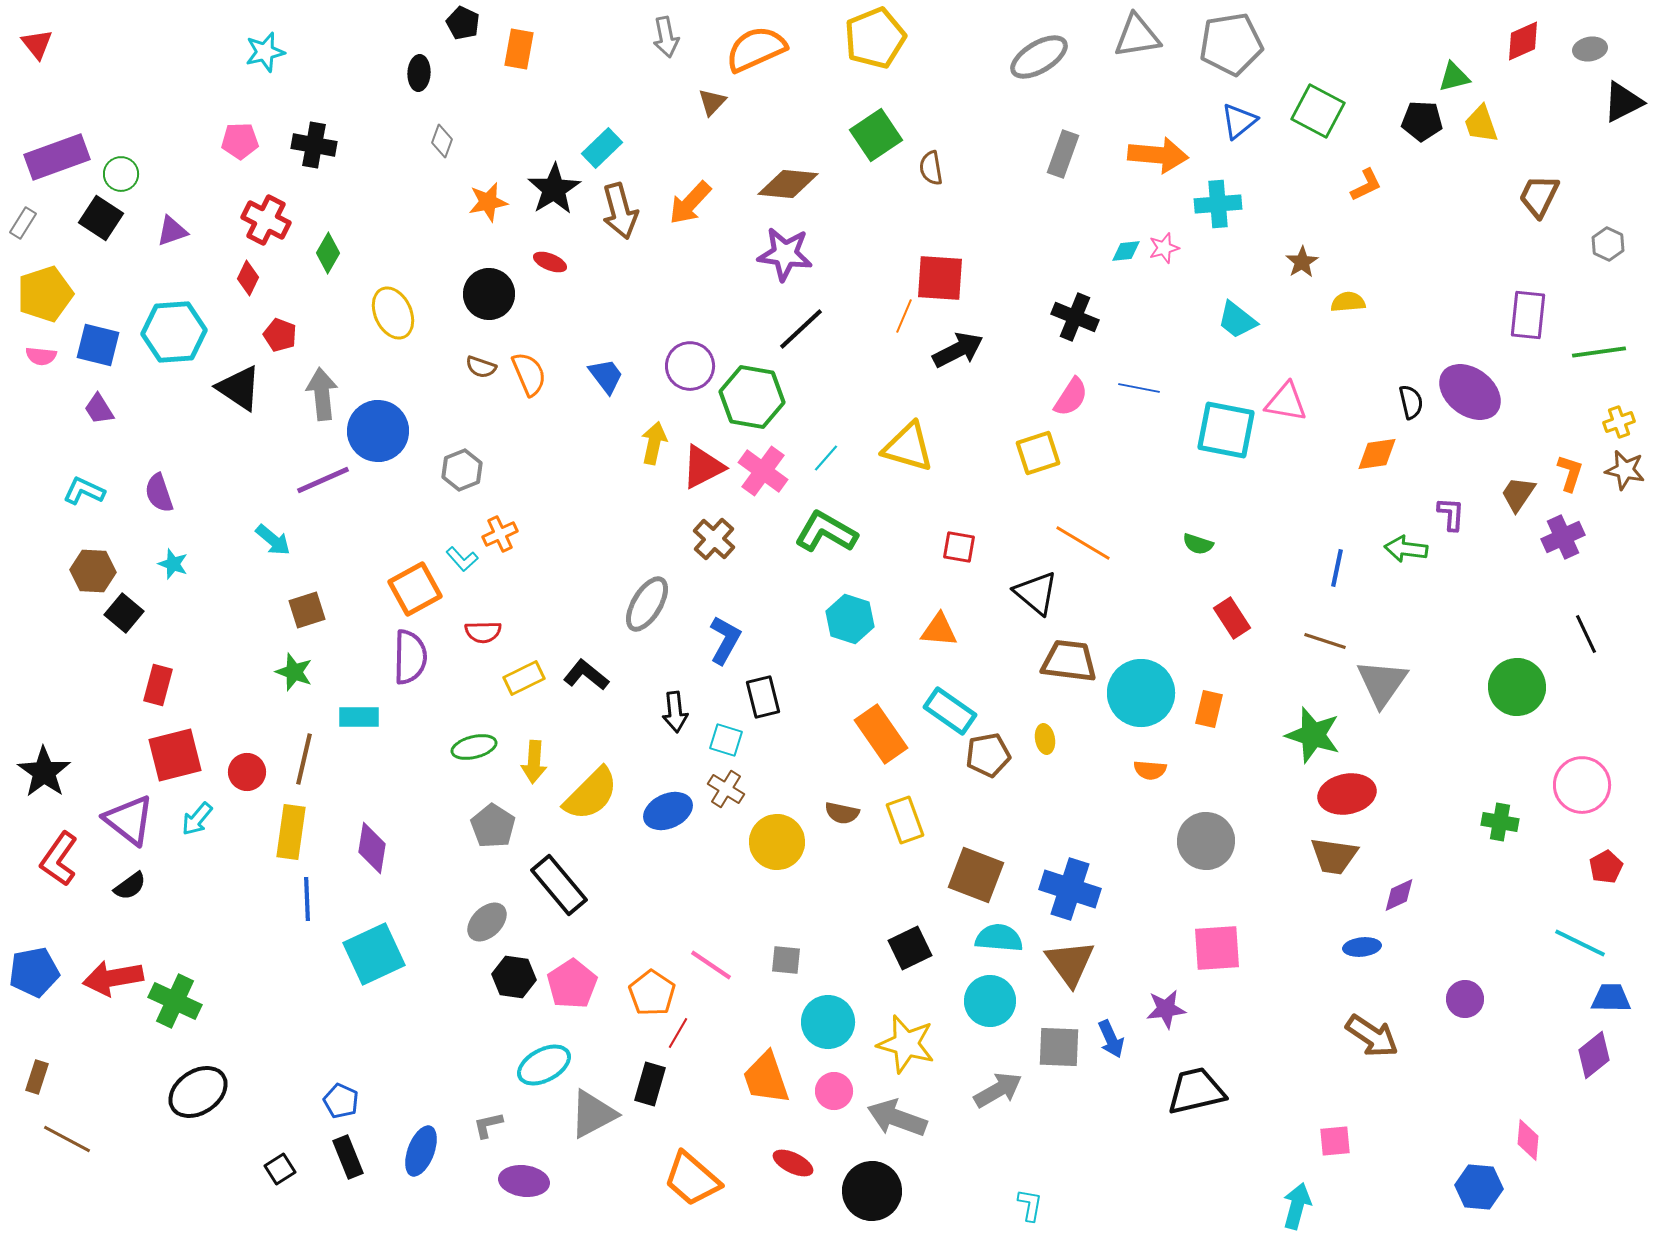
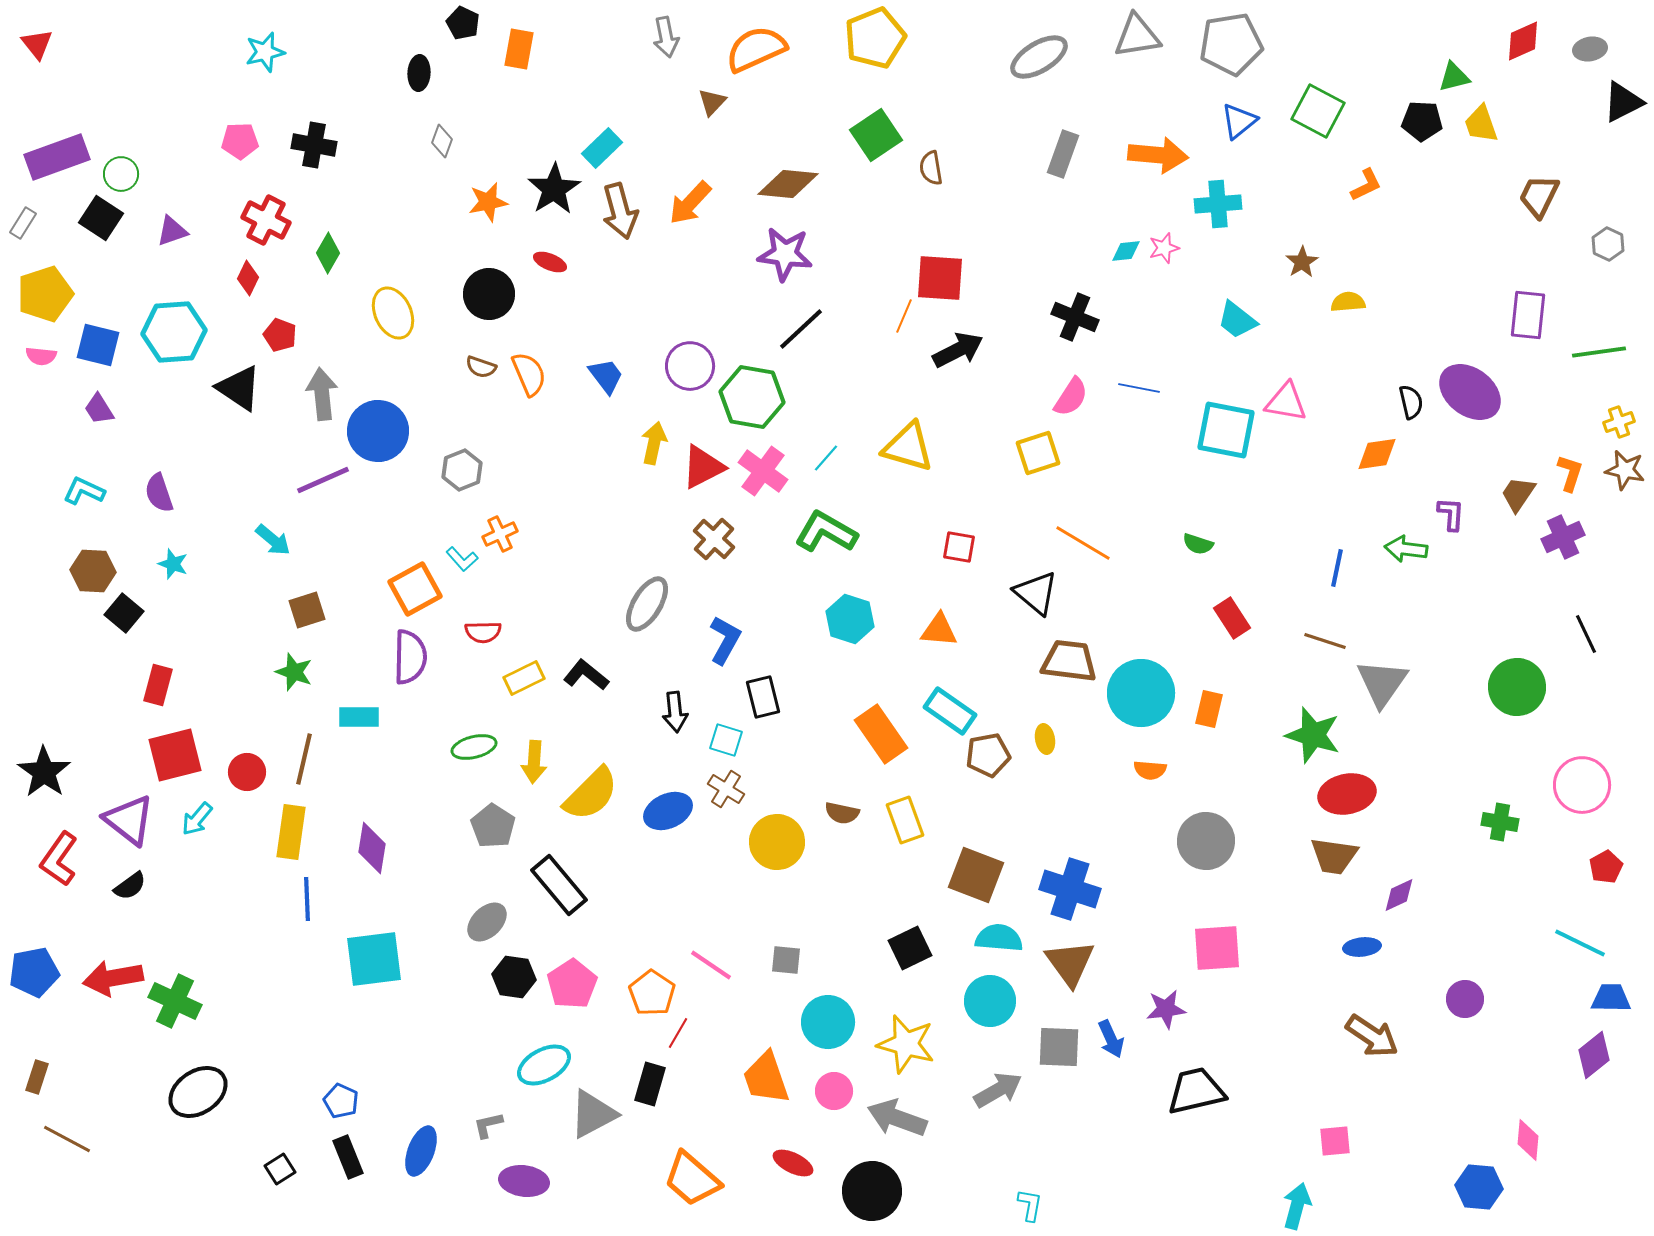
cyan square at (374, 954): moved 5 px down; rotated 18 degrees clockwise
